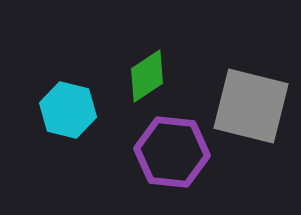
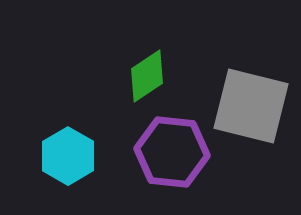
cyan hexagon: moved 46 px down; rotated 16 degrees clockwise
